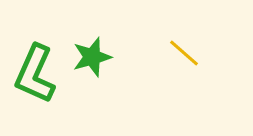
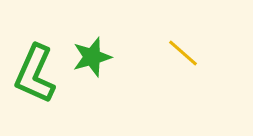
yellow line: moved 1 px left
